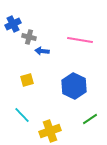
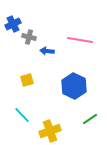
blue arrow: moved 5 px right
